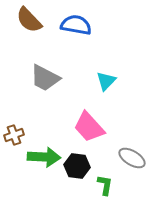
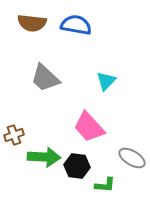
brown semicircle: moved 3 px right, 3 px down; rotated 40 degrees counterclockwise
gray trapezoid: rotated 16 degrees clockwise
green L-shape: rotated 85 degrees clockwise
